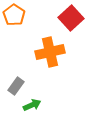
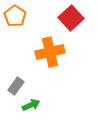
orange pentagon: moved 1 px right, 1 px down
green arrow: moved 1 px left
